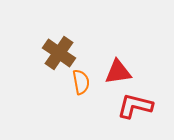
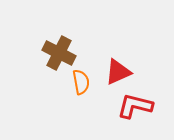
brown cross: rotated 8 degrees counterclockwise
red triangle: rotated 16 degrees counterclockwise
